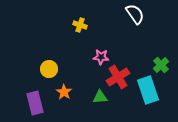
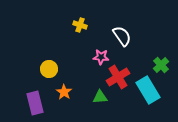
white semicircle: moved 13 px left, 22 px down
cyan rectangle: rotated 12 degrees counterclockwise
